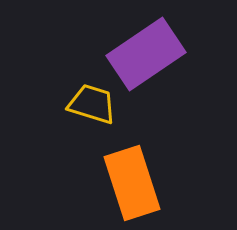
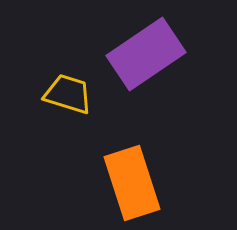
yellow trapezoid: moved 24 px left, 10 px up
